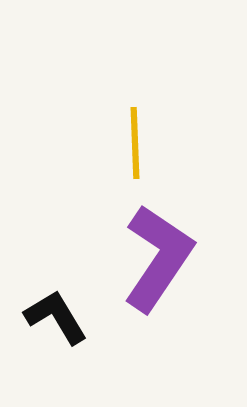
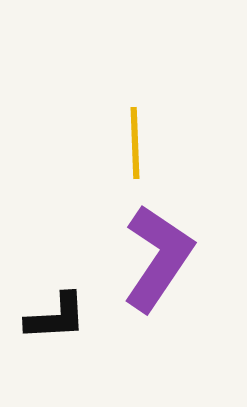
black L-shape: rotated 118 degrees clockwise
